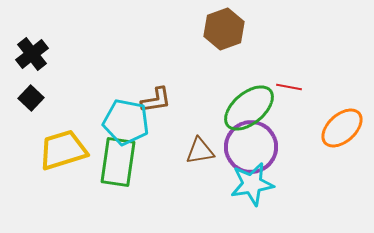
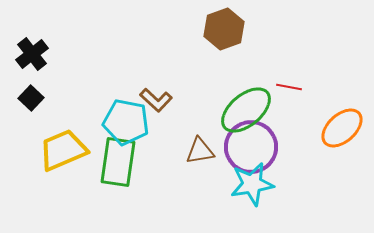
brown L-shape: rotated 52 degrees clockwise
green ellipse: moved 3 px left, 2 px down
yellow trapezoid: rotated 6 degrees counterclockwise
